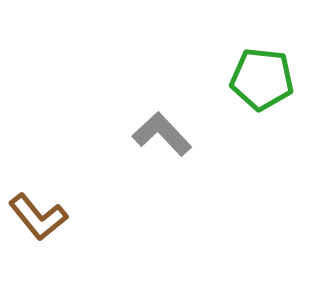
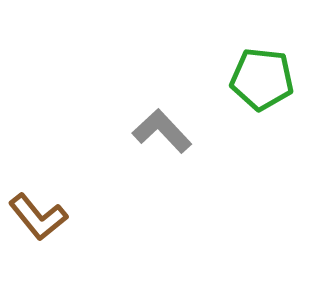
gray L-shape: moved 3 px up
